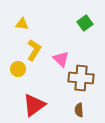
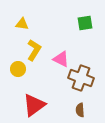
green square: rotated 28 degrees clockwise
pink triangle: rotated 18 degrees counterclockwise
brown cross: rotated 15 degrees clockwise
brown semicircle: moved 1 px right
